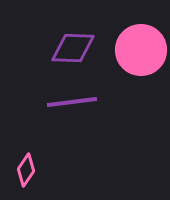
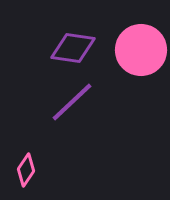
purple diamond: rotated 6 degrees clockwise
purple line: rotated 36 degrees counterclockwise
